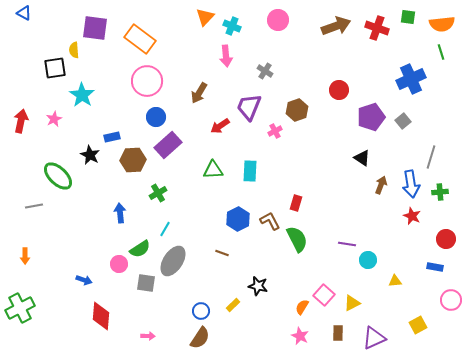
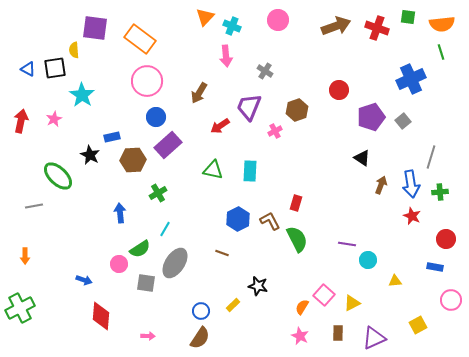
blue triangle at (24, 13): moved 4 px right, 56 px down
green triangle at (213, 170): rotated 15 degrees clockwise
gray ellipse at (173, 261): moved 2 px right, 2 px down
